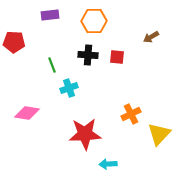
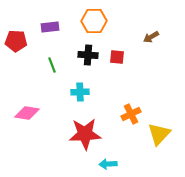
purple rectangle: moved 12 px down
red pentagon: moved 2 px right, 1 px up
cyan cross: moved 11 px right, 4 px down; rotated 18 degrees clockwise
